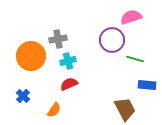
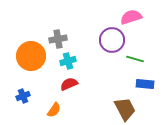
blue rectangle: moved 2 px left, 1 px up
blue cross: rotated 24 degrees clockwise
